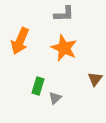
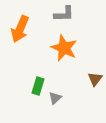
orange arrow: moved 12 px up
